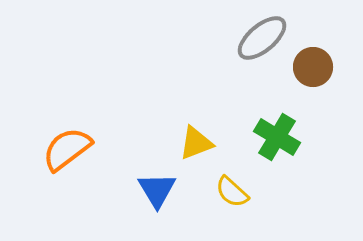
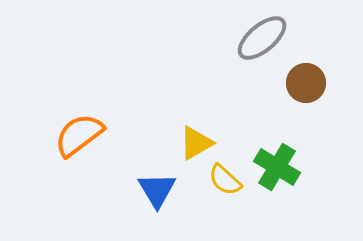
brown circle: moved 7 px left, 16 px down
green cross: moved 30 px down
yellow triangle: rotated 9 degrees counterclockwise
orange semicircle: moved 12 px right, 14 px up
yellow semicircle: moved 7 px left, 12 px up
